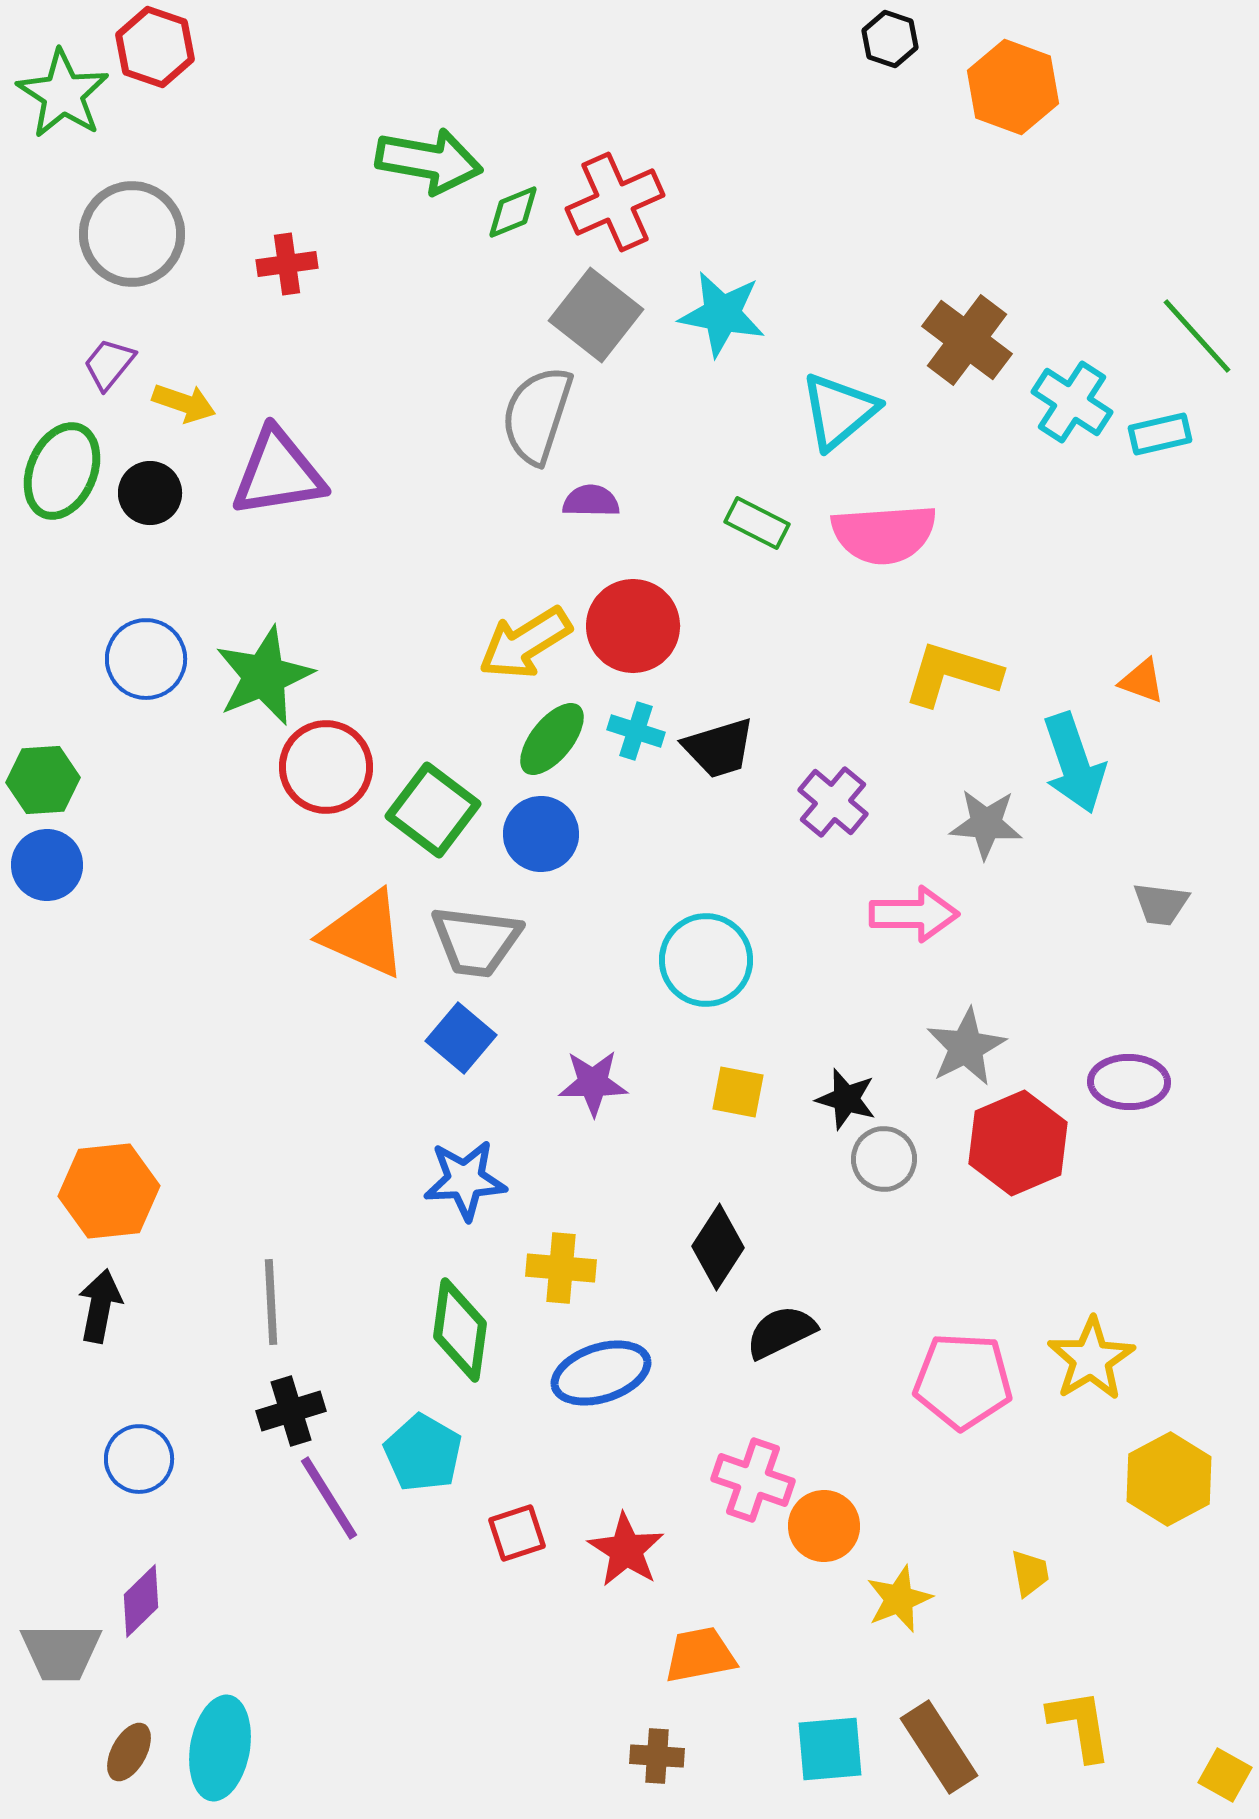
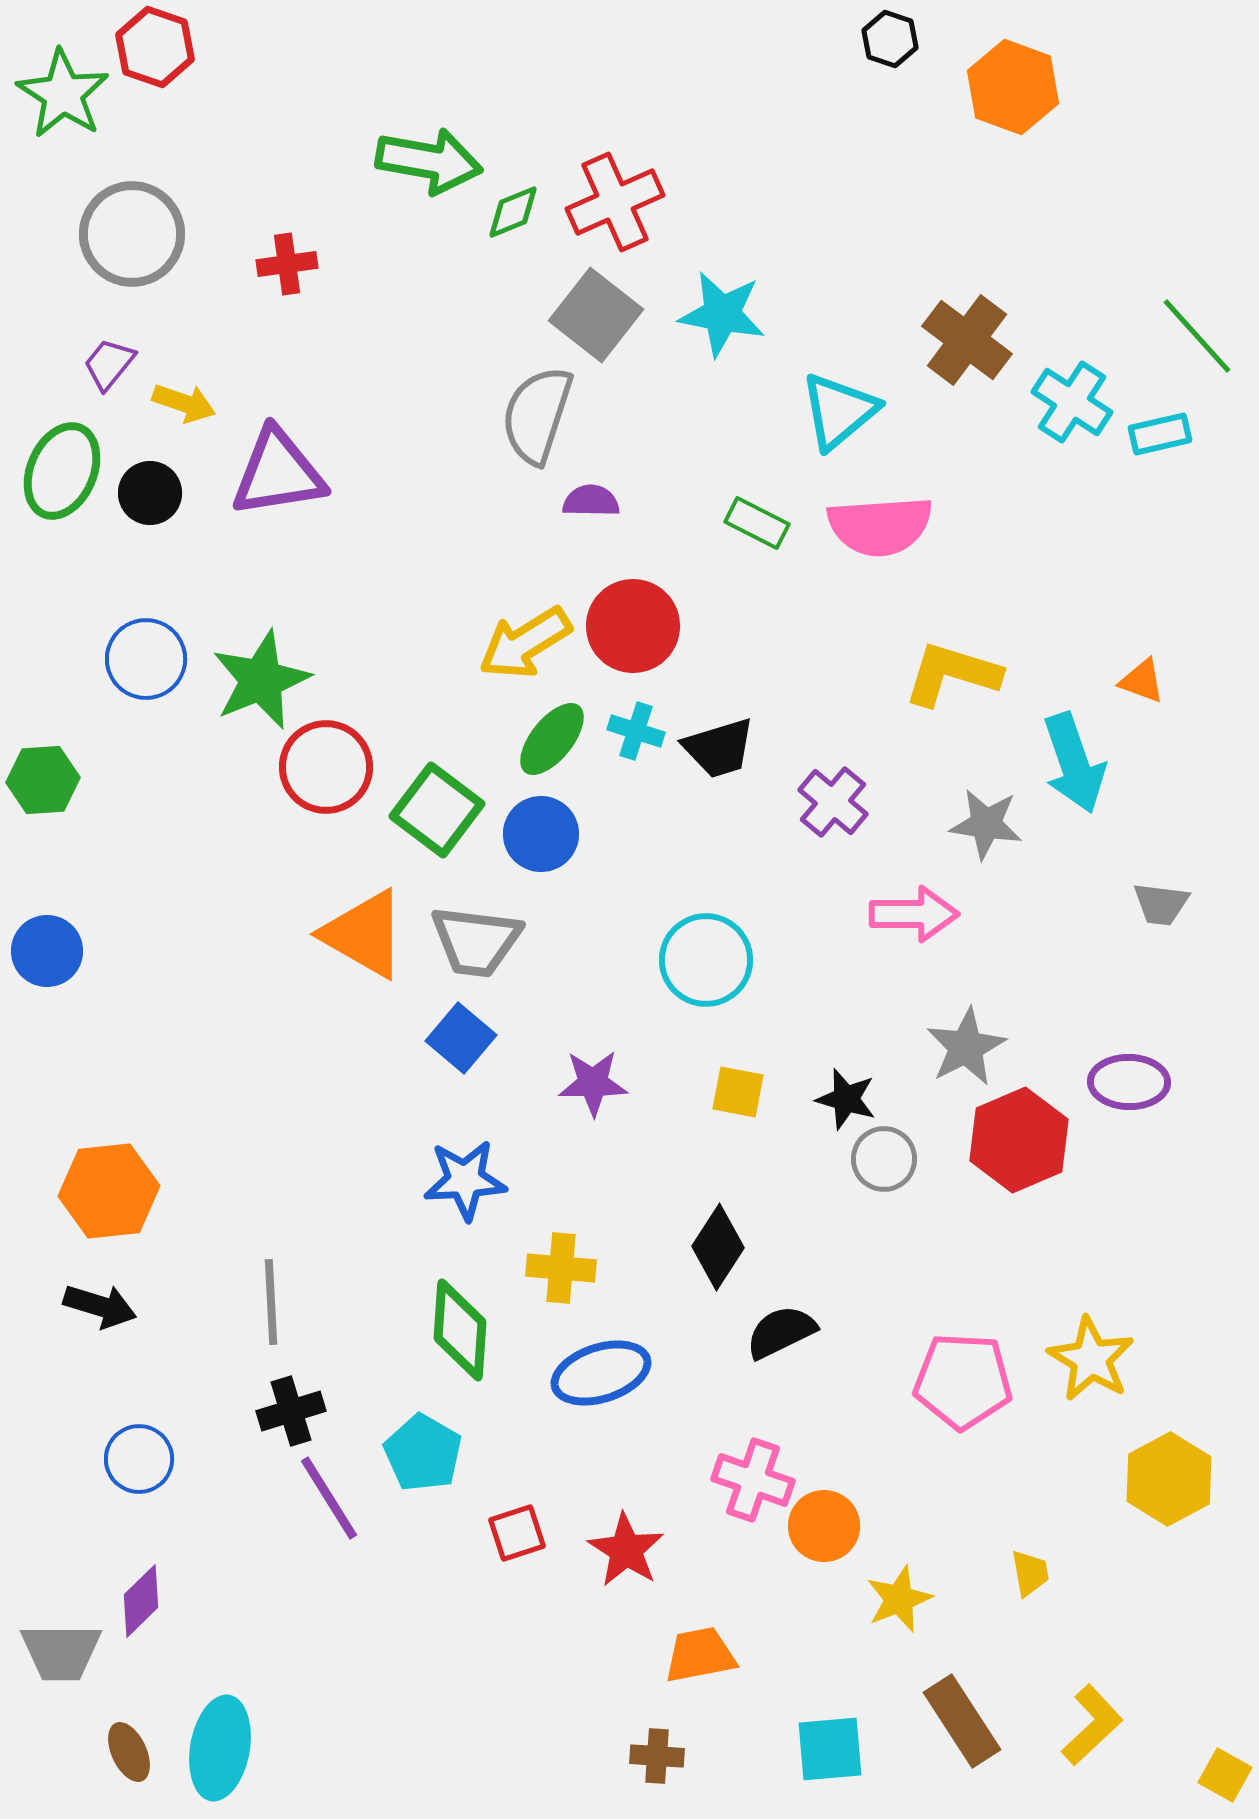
pink semicircle at (884, 534): moved 4 px left, 8 px up
green star at (264, 676): moved 3 px left, 4 px down
green square at (433, 810): moved 4 px right
gray star at (986, 824): rotated 4 degrees clockwise
blue circle at (47, 865): moved 86 px down
orange triangle at (364, 934): rotated 6 degrees clockwise
red hexagon at (1018, 1143): moved 1 px right, 3 px up
black arrow at (100, 1306): rotated 96 degrees clockwise
green diamond at (460, 1330): rotated 4 degrees counterclockwise
yellow star at (1091, 1359): rotated 10 degrees counterclockwise
yellow L-shape at (1080, 1725): moved 12 px right; rotated 56 degrees clockwise
brown rectangle at (939, 1747): moved 23 px right, 26 px up
brown ellipse at (129, 1752): rotated 54 degrees counterclockwise
